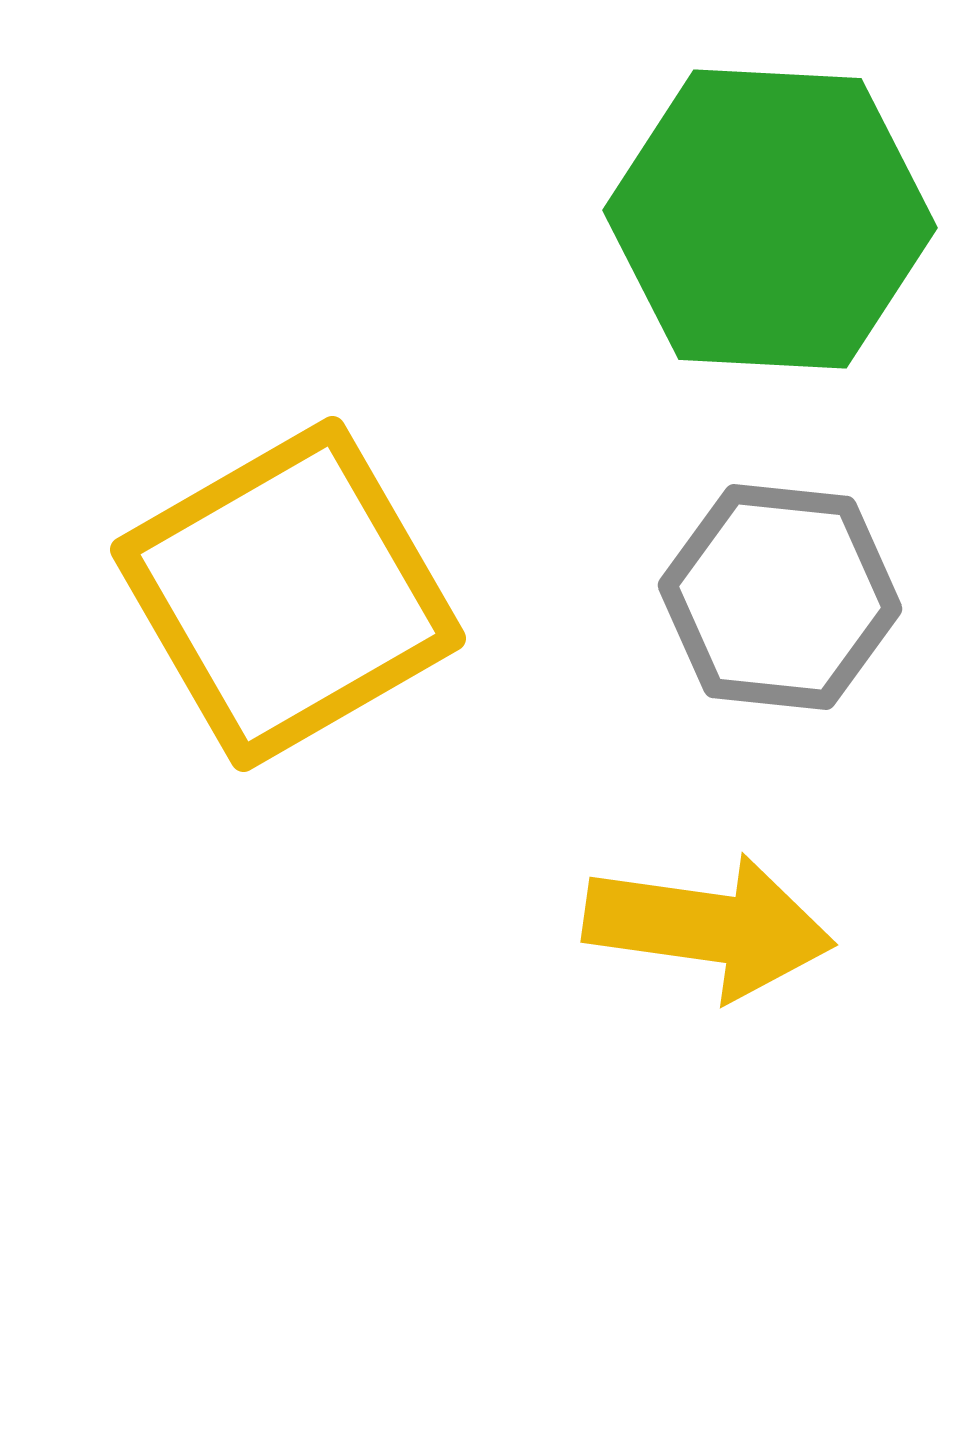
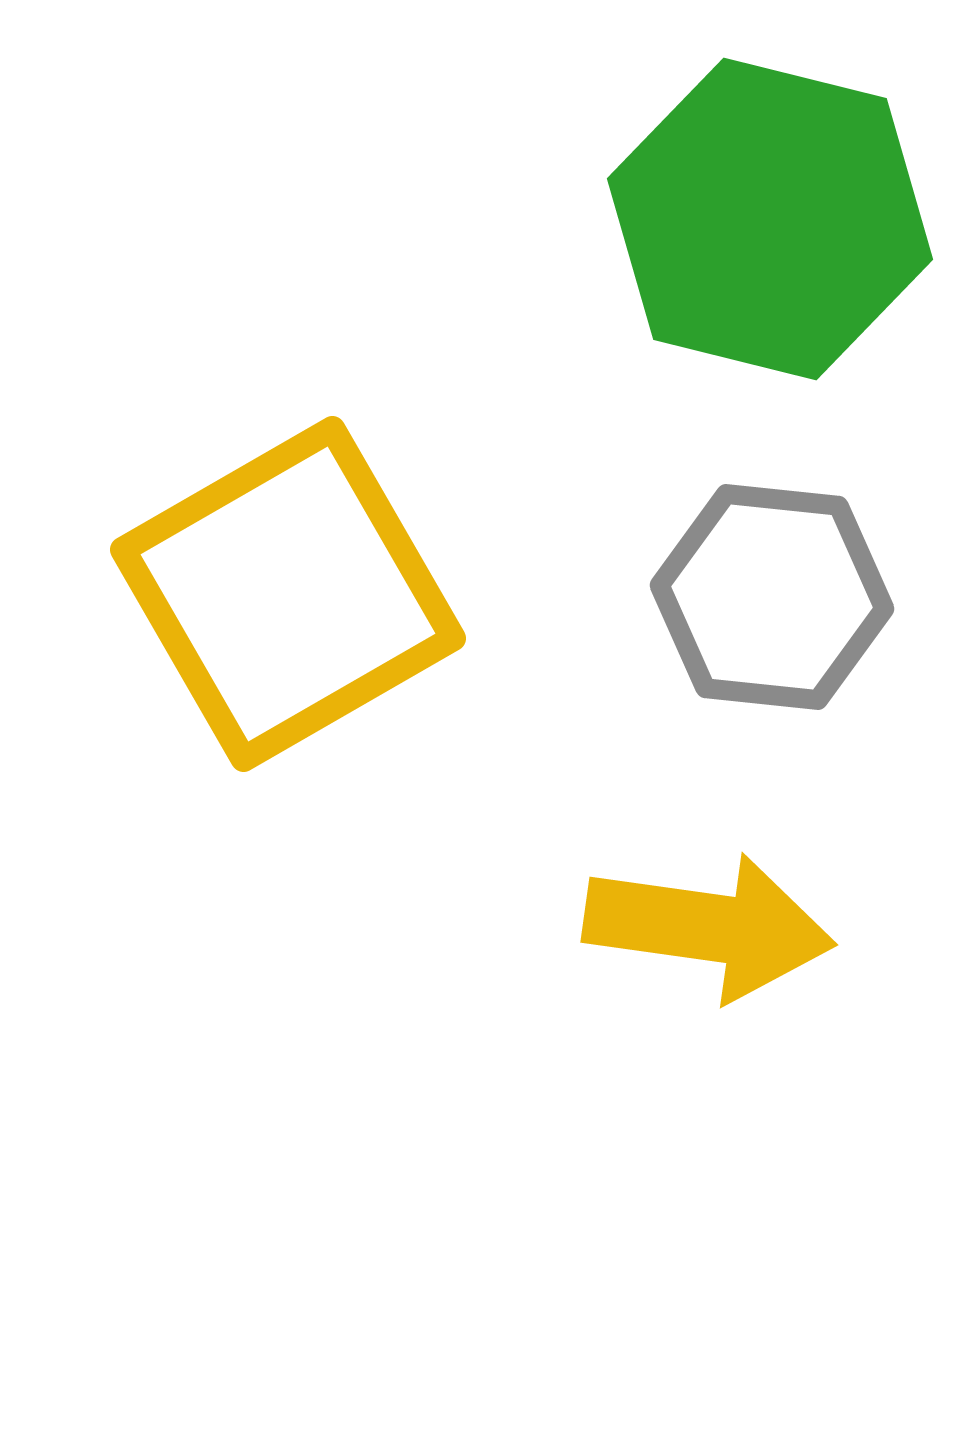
green hexagon: rotated 11 degrees clockwise
gray hexagon: moved 8 px left
